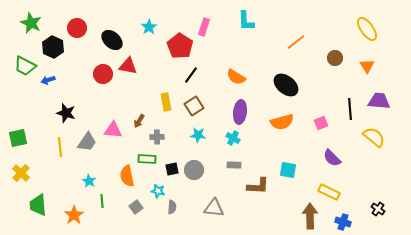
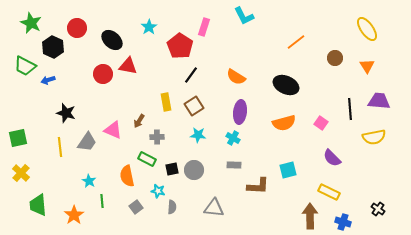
cyan L-shape at (246, 21): moved 2 px left, 5 px up; rotated 25 degrees counterclockwise
black ellipse at (286, 85): rotated 15 degrees counterclockwise
orange semicircle at (282, 122): moved 2 px right, 1 px down
pink square at (321, 123): rotated 32 degrees counterclockwise
pink triangle at (113, 130): rotated 18 degrees clockwise
yellow semicircle at (374, 137): rotated 130 degrees clockwise
green rectangle at (147, 159): rotated 24 degrees clockwise
cyan square at (288, 170): rotated 24 degrees counterclockwise
